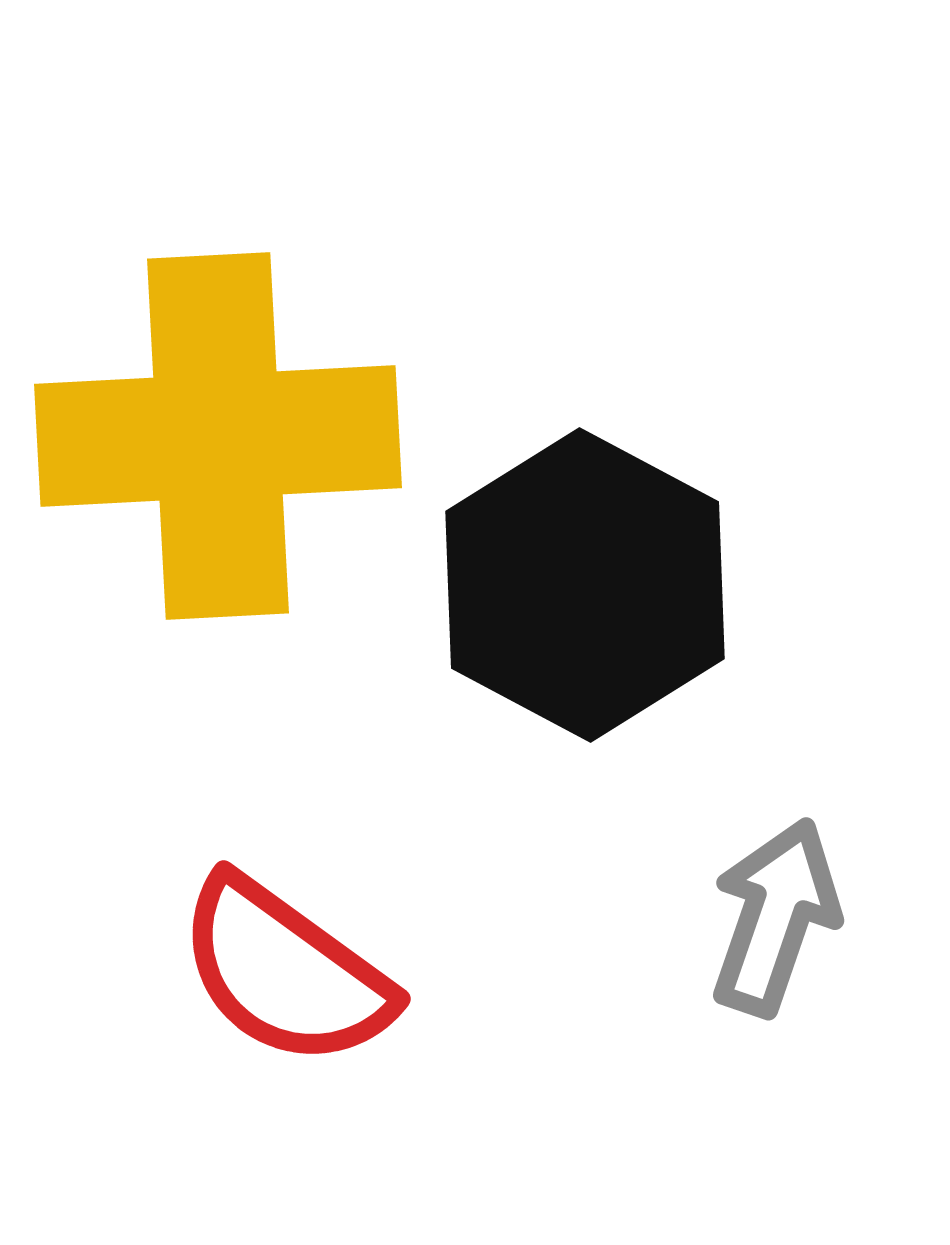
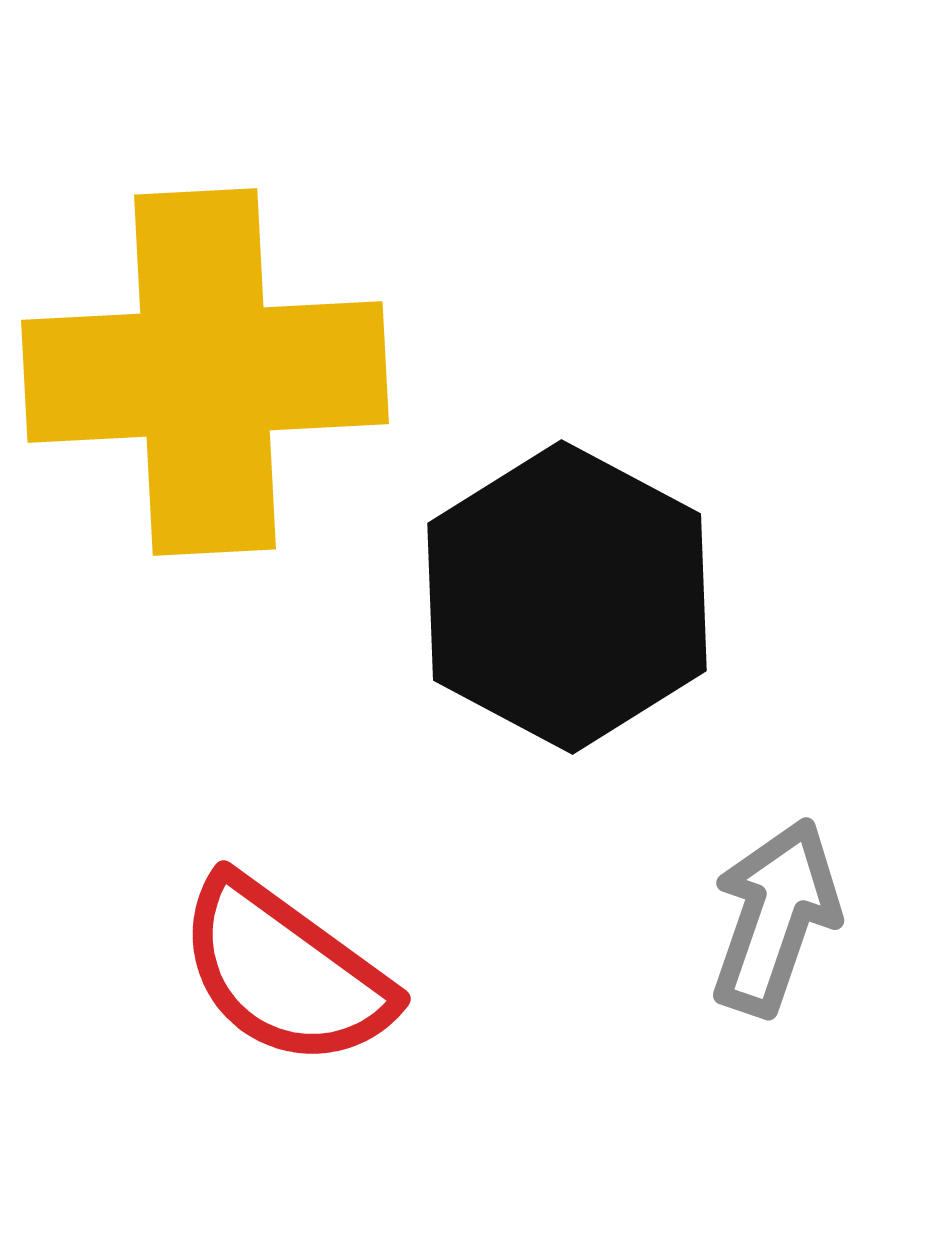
yellow cross: moved 13 px left, 64 px up
black hexagon: moved 18 px left, 12 px down
